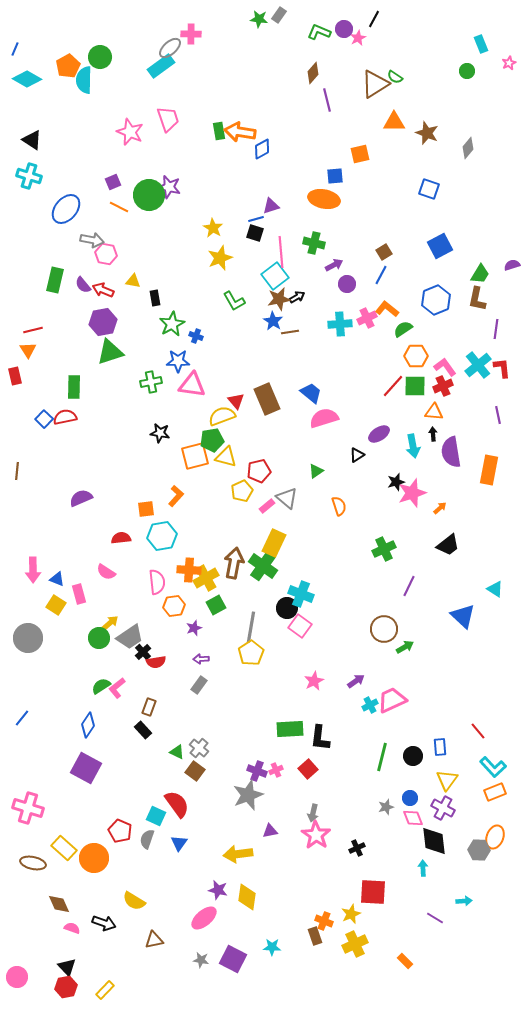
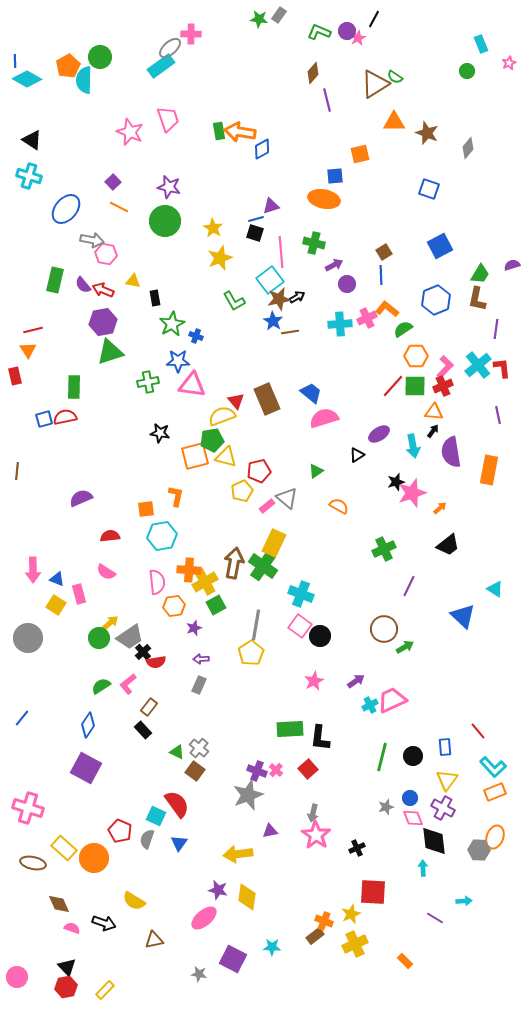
purple circle at (344, 29): moved 3 px right, 2 px down
blue line at (15, 49): moved 12 px down; rotated 24 degrees counterclockwise
purple square at (113, 182): rotated 21 degrees counterclockwise
green circle at (149, 195): moved 16 px right, 26 px down
blue line at (381, 275): rotated 30 degrees counterclockwise
cyan square at (275, 276): moved 5 px left, 4 px down
pink L-shape at (445, 367): rotated 80 degrees clockwise
green cross at (151, 382): moved 3 px left
blue square at (44, 419): rotated 30 degrees clockwise
black arrow at (433, 434): moved 3 px up; rotated 40 degrees clockwise
orange L-shape at (176, 496): rotated 30 degrees counterclockwise
orange semicircle at (339, 506): rotated 42 degrees counterclockwise
red semicircle at (121, 538): moved 11 px left, 2 px up
yellow cross at (206, 578): moved 1 px left, 4 px down
black circle at (287, 608): moved 33 px right, 28 px down
gray line at (251, 627): moved 5 px right, 2 px up
gray rectangle at (199, 685): rotated 12 degrees counterclockwise
pink L-shape at (117, 688): moved 11 px right, 4 px up
brown rectangle at (149, 707): rotated 18 degrees clockwise
blue rectangle at (440, 747): moved 5 px right
pink cross at (276, 770): rotated 24 degrees counterclockwise
brown rectangle at (315, 936): rotated 72 degrees clockwise
gray star at (201, 960): moved 2 px left, 14 px down
